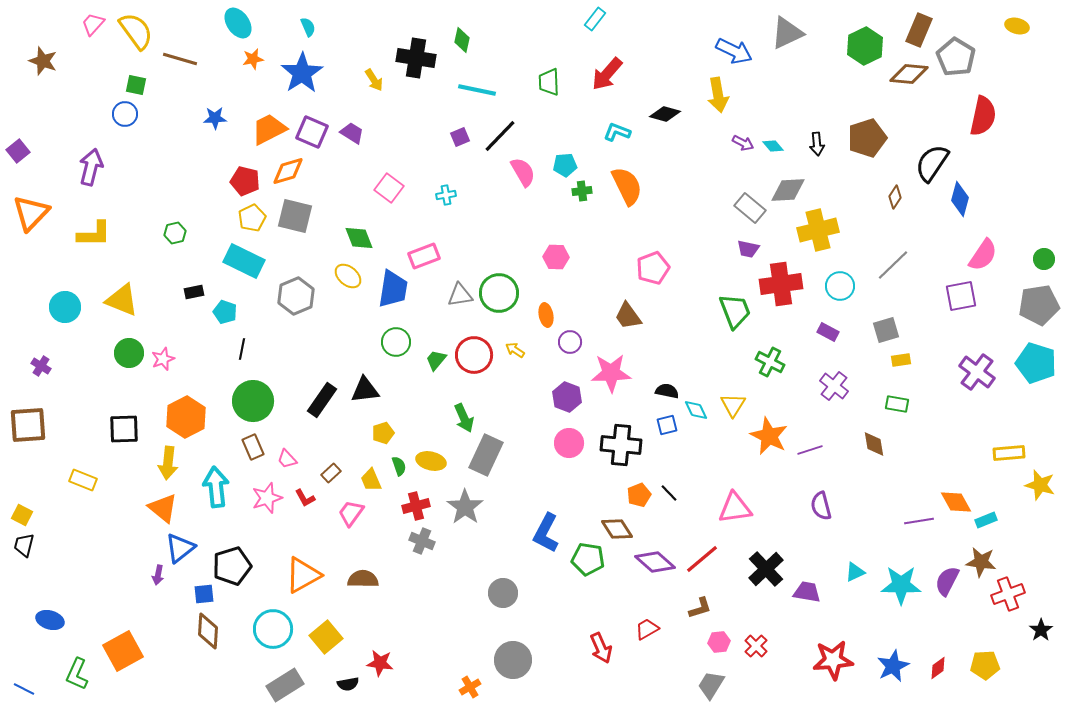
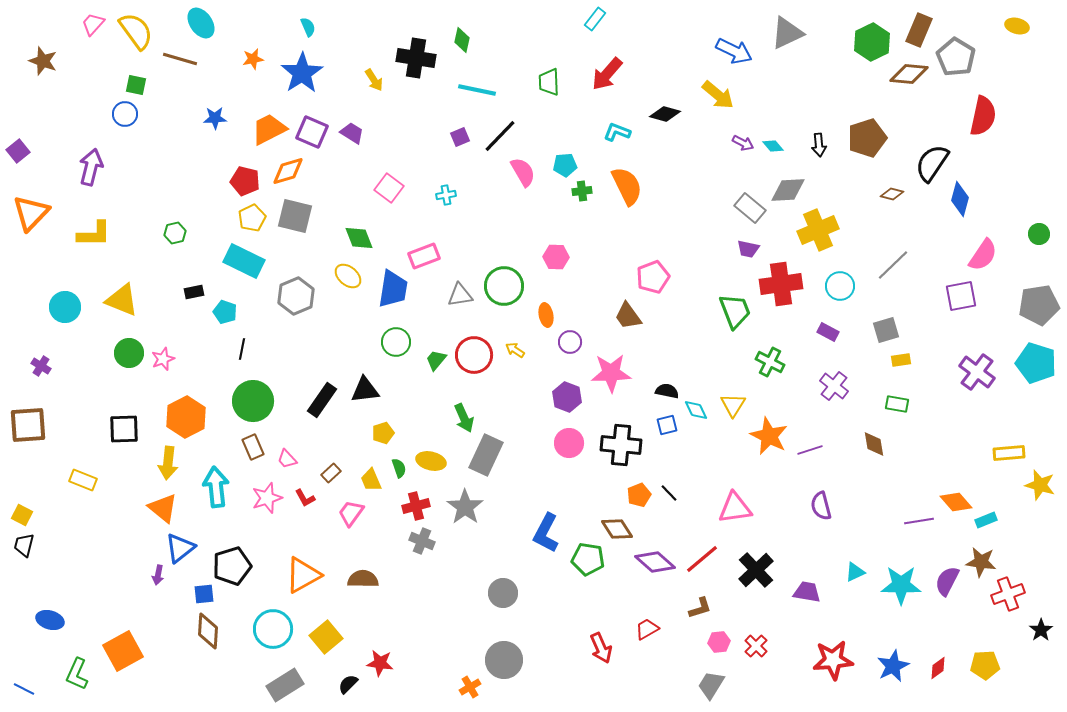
cyan ellipse at (238, 23): moved 37 px left
green hexagon at (865, 46): moved 7 px right, 4 px up
yellow arrow at (718, 95): rotated 40 degrees counterclockwise
black arrow at (817, 144): moved 2 px right, 1 px down
brown diamond at (895, 197): moved 3 px left, 3 px up; rotated 70 degrees clockwise
yellow cross at (818, 230): rotated 9 degrees counterclockwise
green circle at (1044, 259): moved 5 px left, 25 px up
pink pentagon at (653, 268): moved 9 px down
green circle at (499, 293): moved 5 px right, 7 px up
green semicircle at (399, 466): moved 2 px down
orange diamond at (956, 502): rotated 12 degrees counterclockwise
black cross at (766, 569): moved 10 px left, 1 px down
gray circle at (513, 660): moved 9 px left
black semicircle at (348, 684): rotated 145 degrees clockwise
